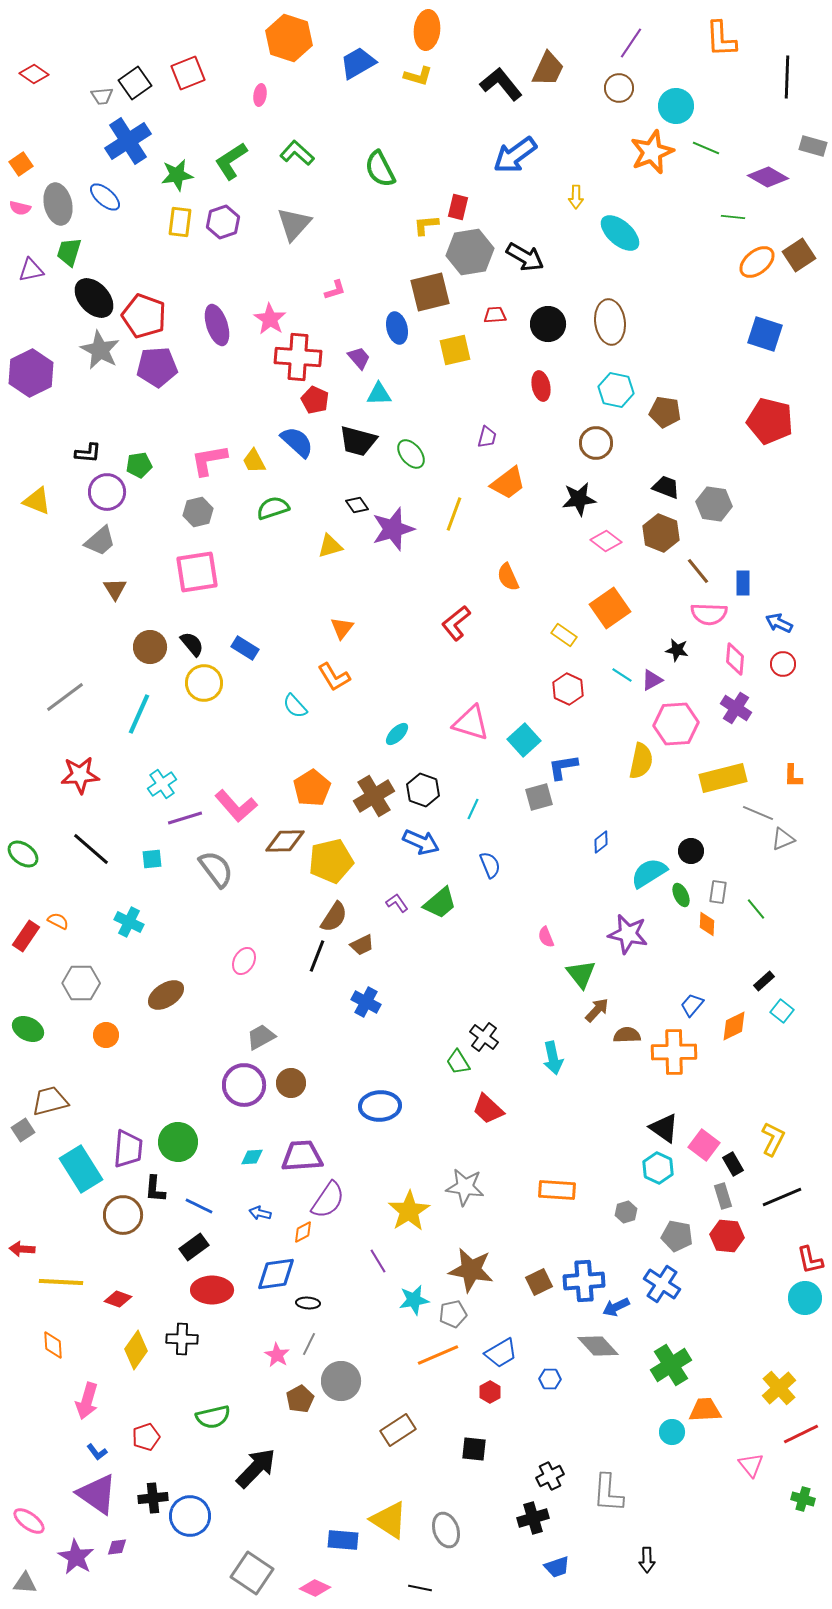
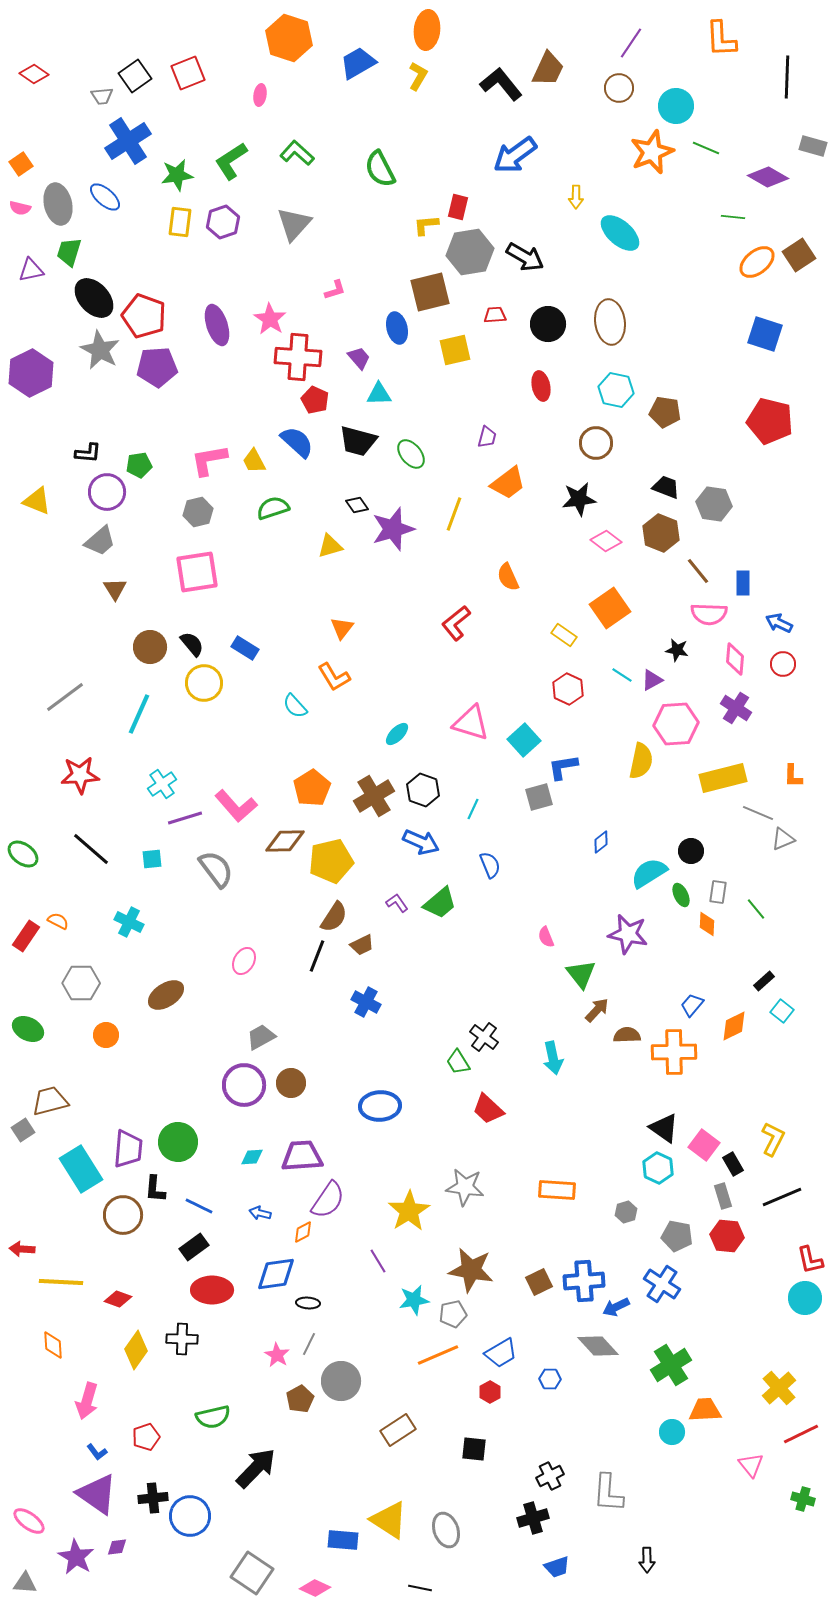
yellow L-shape at (418, 76): rotated 76 degrees counterclockwise
black square at (135, 83): moved 7 px up
